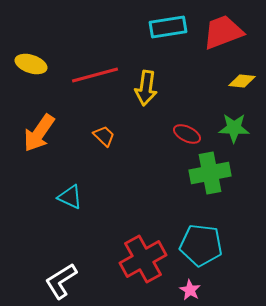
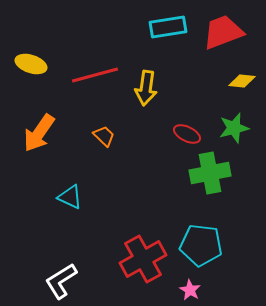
green star: rotated 16 degrees counterclockwise
